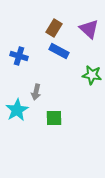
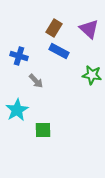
gray arrow: moved 11 px up; rotated 56 degrees counterclockwise
green square: moved 11 px left, 12 px down
